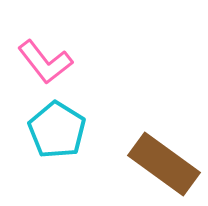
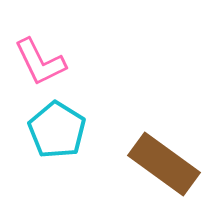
pink L-shape: moved 5 px left; rotated 12 degrees clockwise
